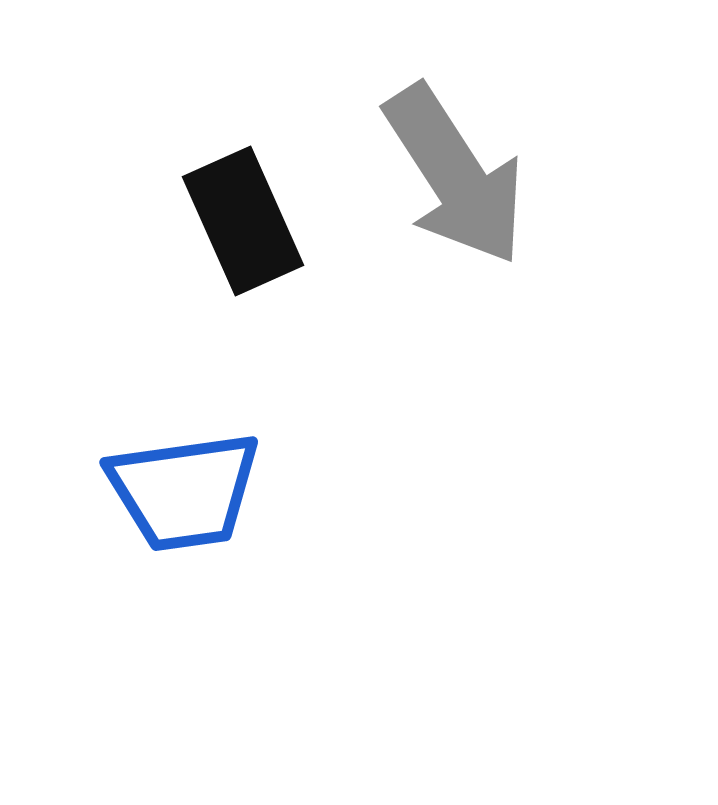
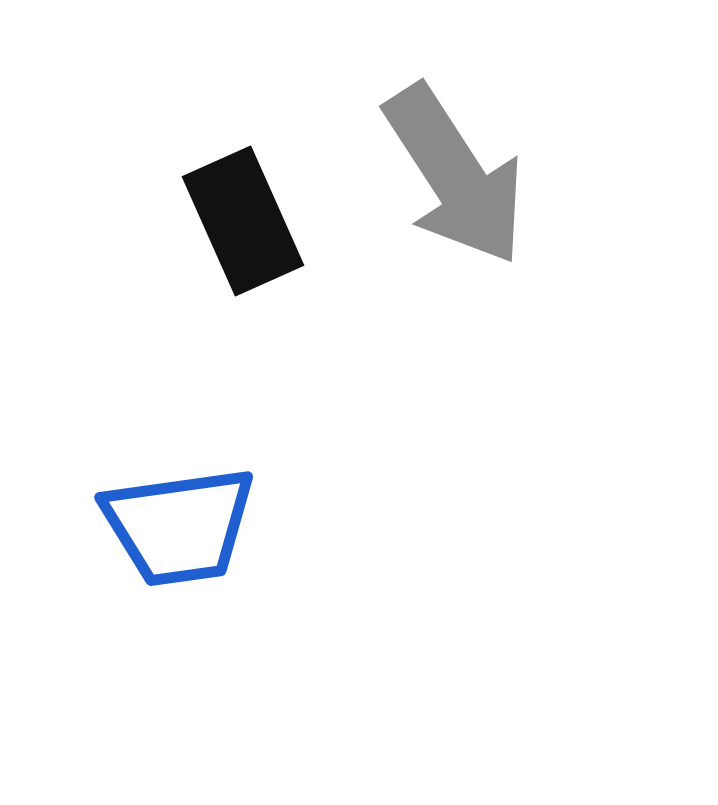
blue trapezoid: moved 5 px left, 35 px down
